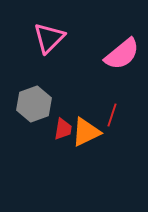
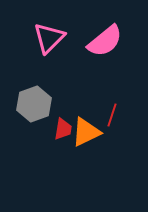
pink semicircle: moved 17 px left, 13 px up
